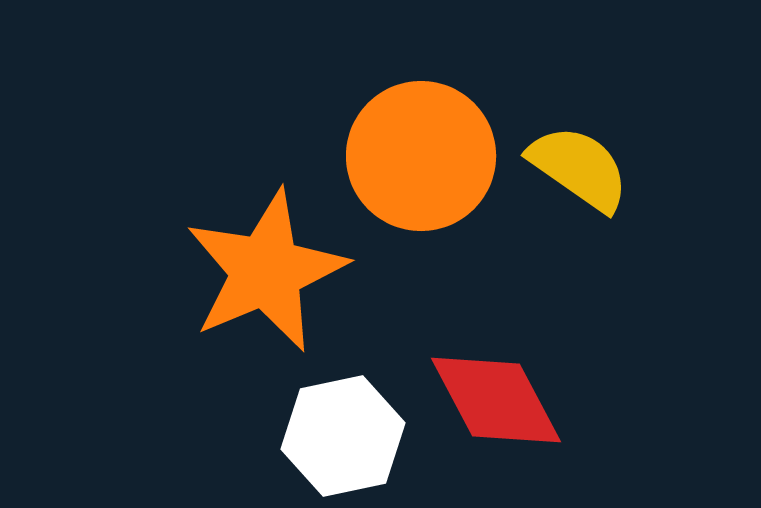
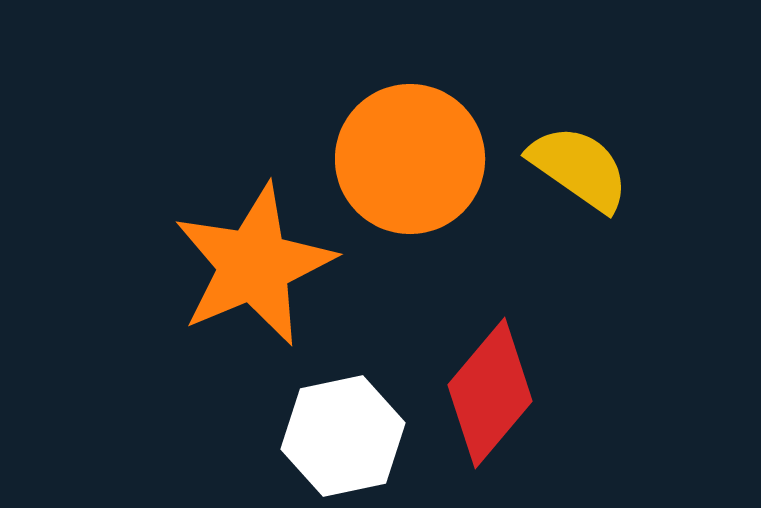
orange circle: moved 11 px left, 3 px down
orange star: moved 12 px left, 6 px up
red diamond: moved 6 px left, 7 px up; rotated 68 degrees clockwise
